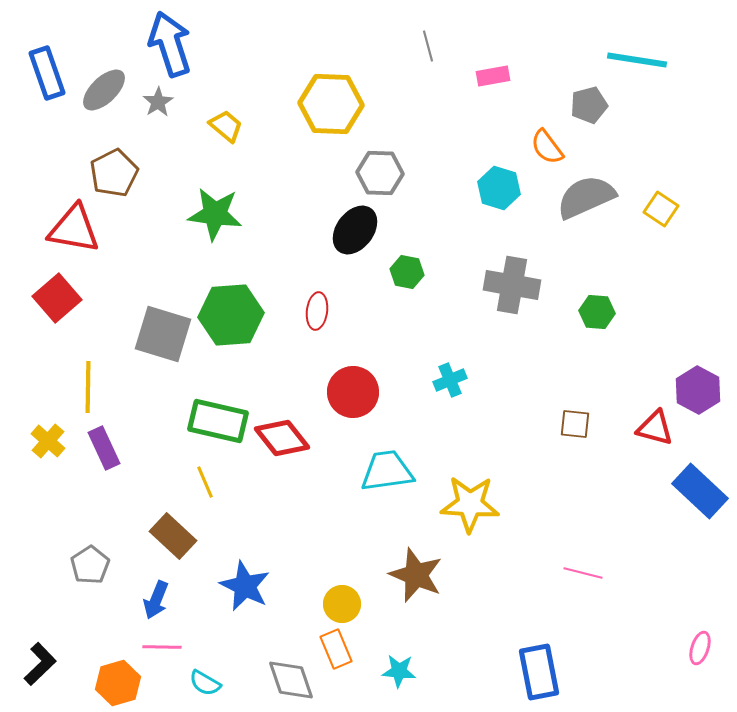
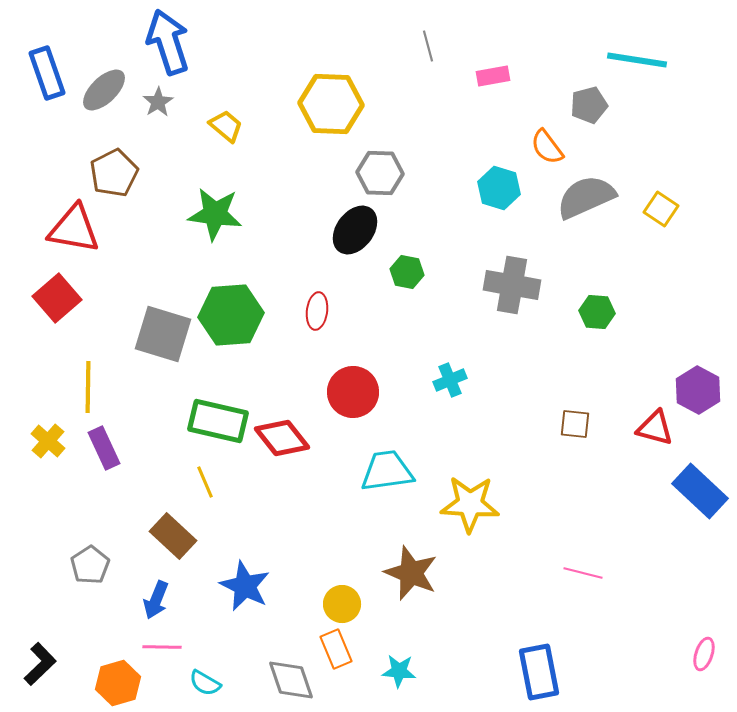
blue arrow at (170, 44): moved 2 px left, 2 px up
brown star at (416, 575): moved 5 px left, 2 px up
pink ellipse at (700, 648): moved 4 px right, 6 px down
